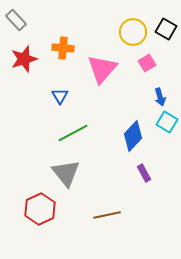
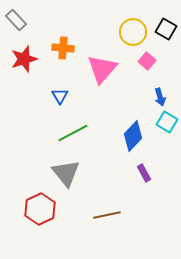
pink square: moved 2 px up; rotated 18 degrees counterclockwise
